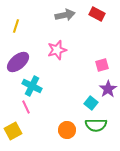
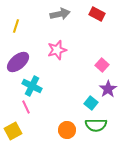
gray arrow: moved 5 px left, 1 px up
pink square: rotated 32 degrees counterclockwise
